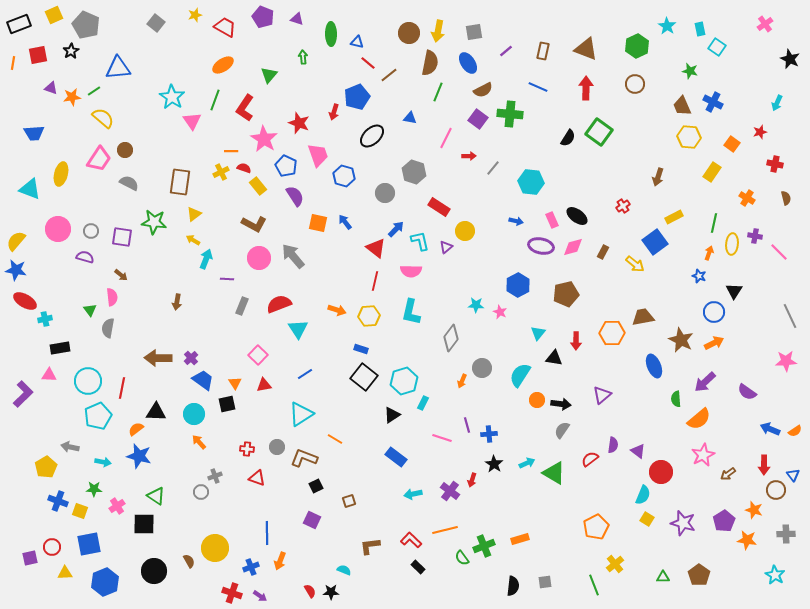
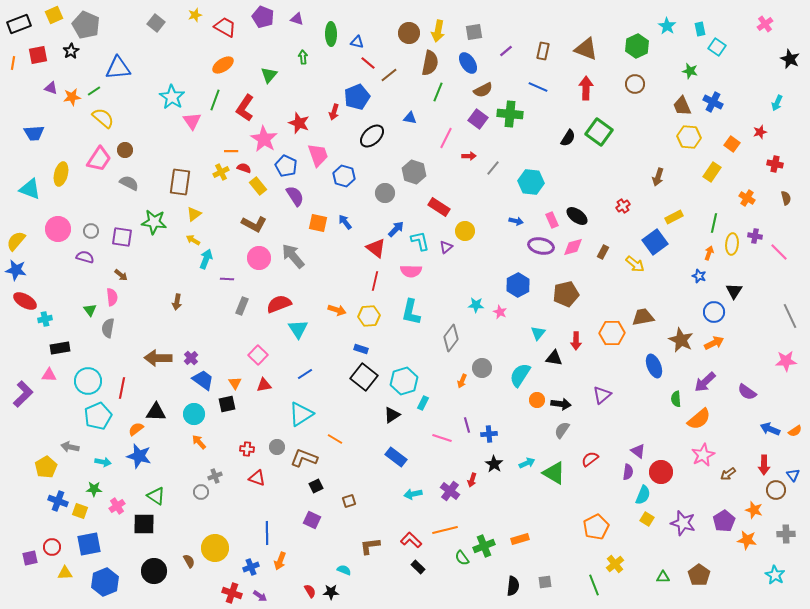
purple semicircle at (613, 445): moved 15 px right, 27 px down
